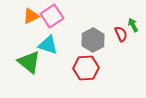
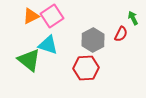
green arrow: moved 7 px up
red semicircle: rotated 49 degrees clockwise
green triangle: moved 2 px up
